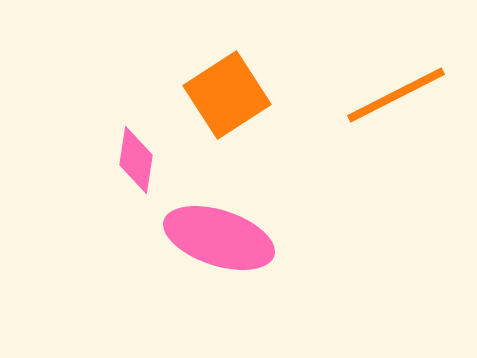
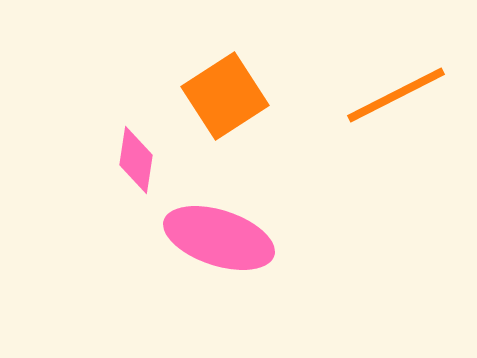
orange square: moved 2 px left, 1 px down
